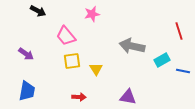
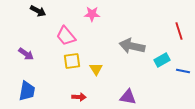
pink star: rotated 14 degrees clockwise
